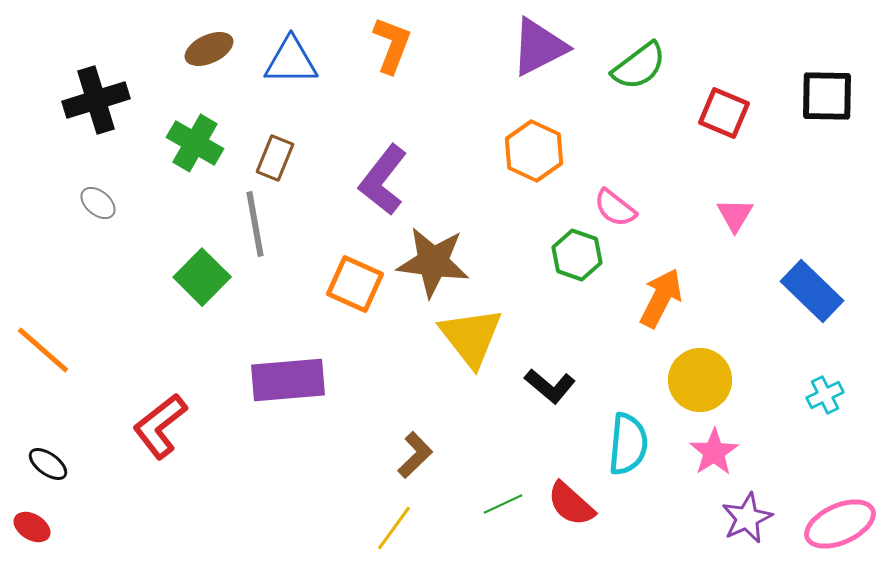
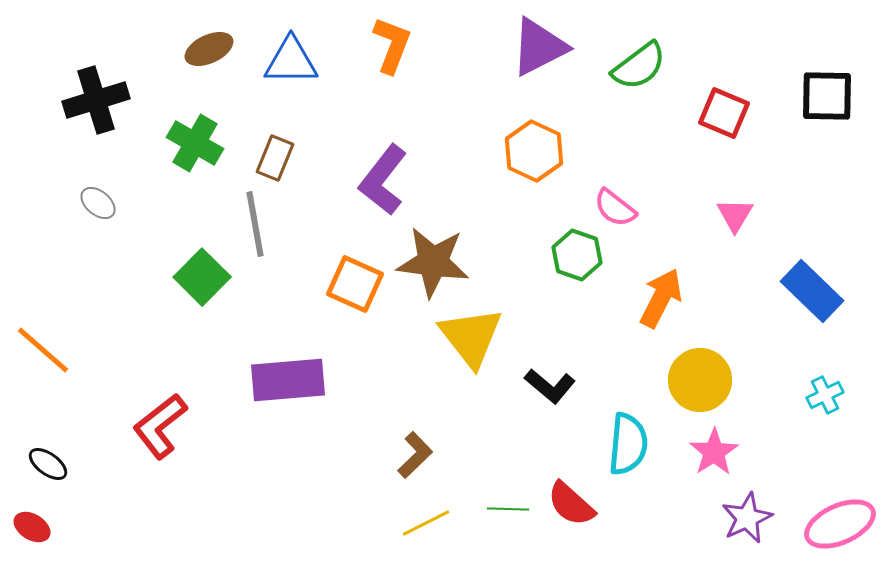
green line: moved 5 px right, 5 px down; rotated 27 degrees clockwise
yellow line: moved 32 px right, 5 px up; rotated 27 degrees clockwise
